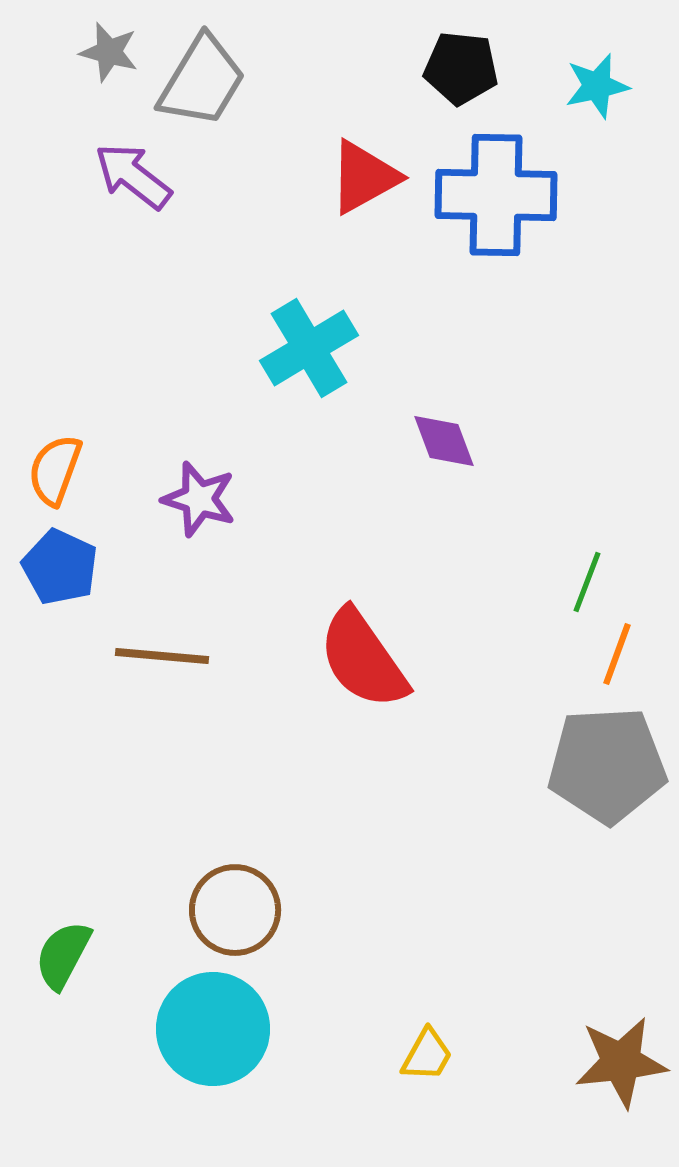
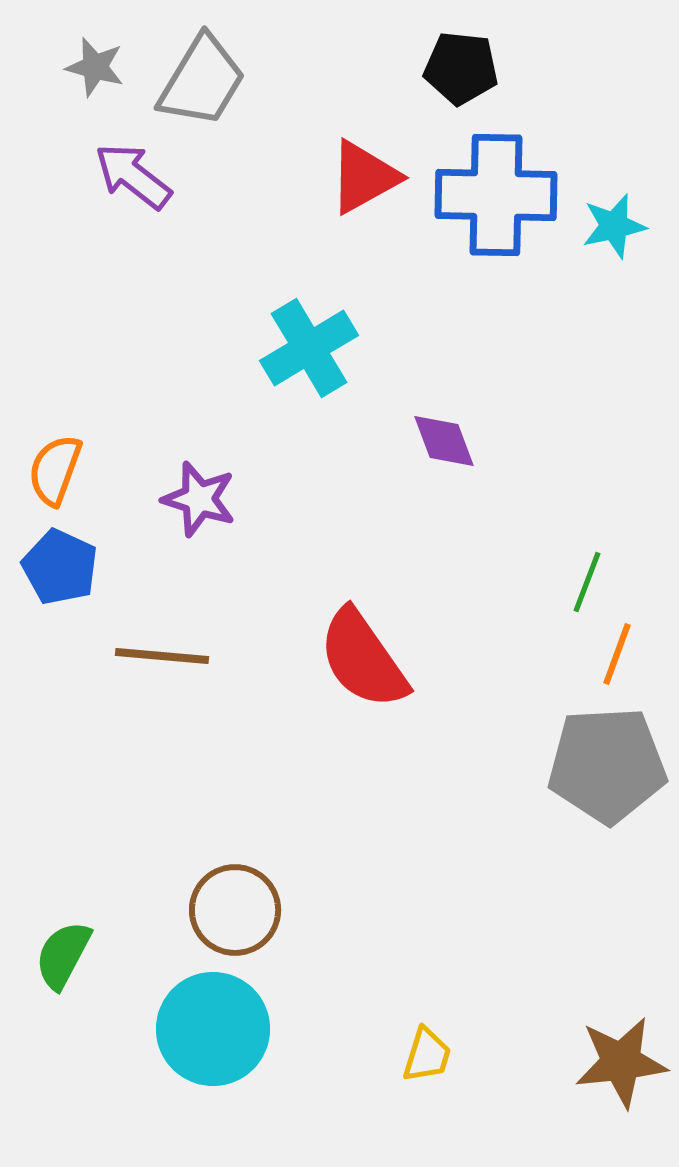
gray star: moved 14 px left, 15 px down
cyan star: moved 17 px right, 140 px down
yellow trapezoid: rotated 12 degrees counterclockwise
